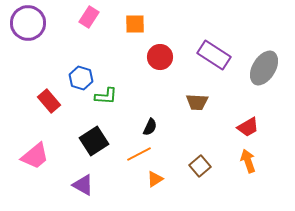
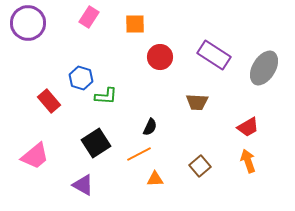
black square: moved 2 px right, 2 px down
orange triangle: rotated 30 degrees clockwise
